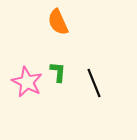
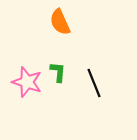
orange semicircle: moved 2 px right
pink star: rotated 8 degrees counterclockwise
